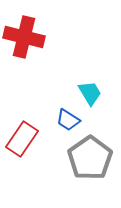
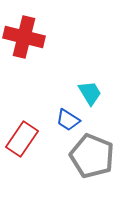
gray pentagon: moved 2 px right, 2 px up; rotated 15 degrees counterclockwise
